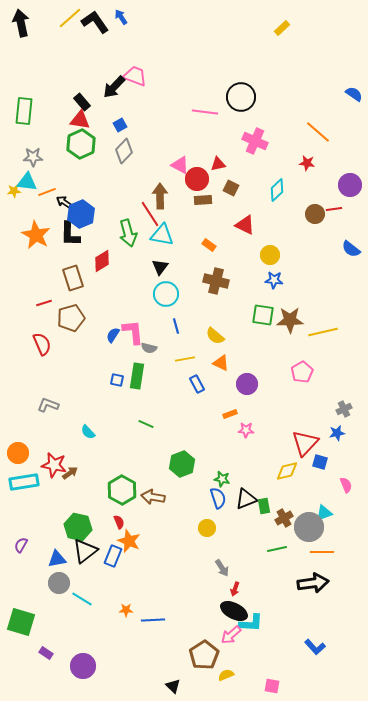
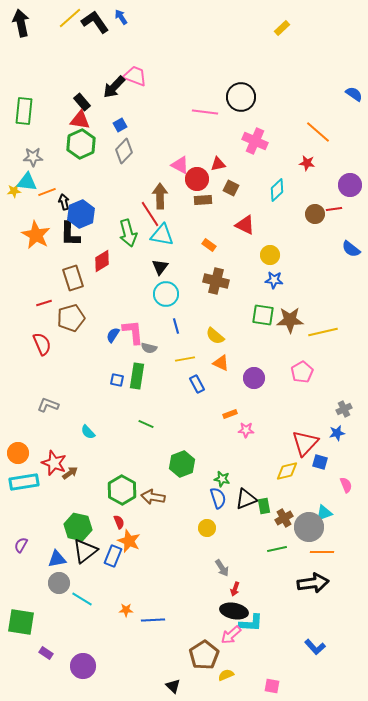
black arrow at (64, 202): rotated 42 degrees clockwise
purple circle at (247, 384): moved 7 px right, 6 px up
red star at (54, 465): moved 2 px up; rotated 10 degrees clockwise
black ellipse at (234, 611): rotated 16 degrees counterclockwise
green square at (21, 622): rotated 8 degrees counterclockwise
